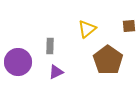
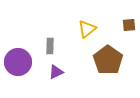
brown square: moved 1 px up
